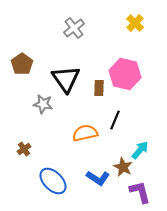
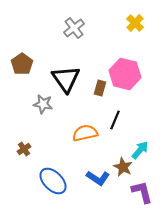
brown rectangle: moved 1 px right; rotated 14 degrees clockwise
purple L-shape: moved 2 px right
